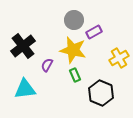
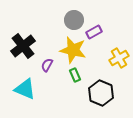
cyan triangle: rotated 30 degrees clockwise
